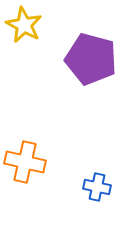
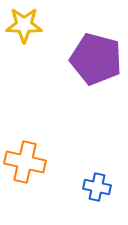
yellow star: rotated 27 degrees counterclockwise
purple pentagon: moved 5 px right
